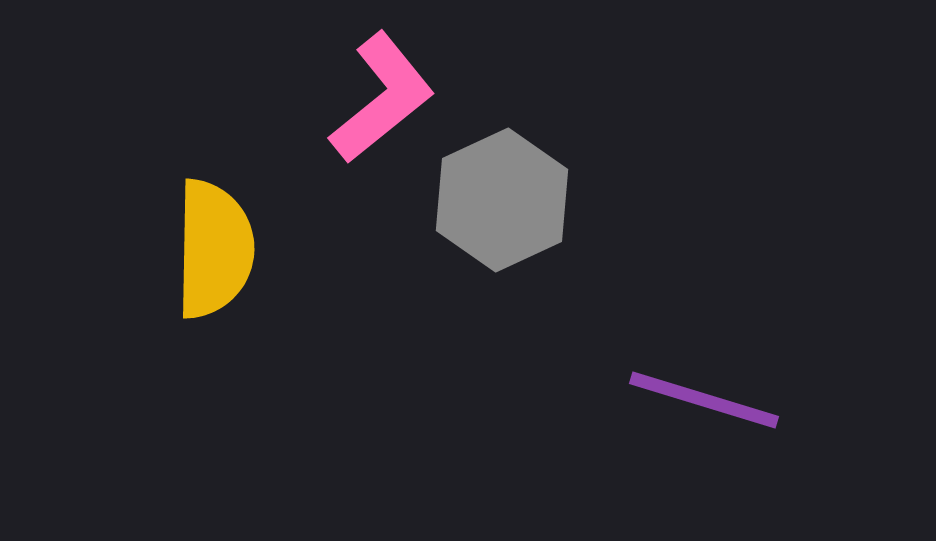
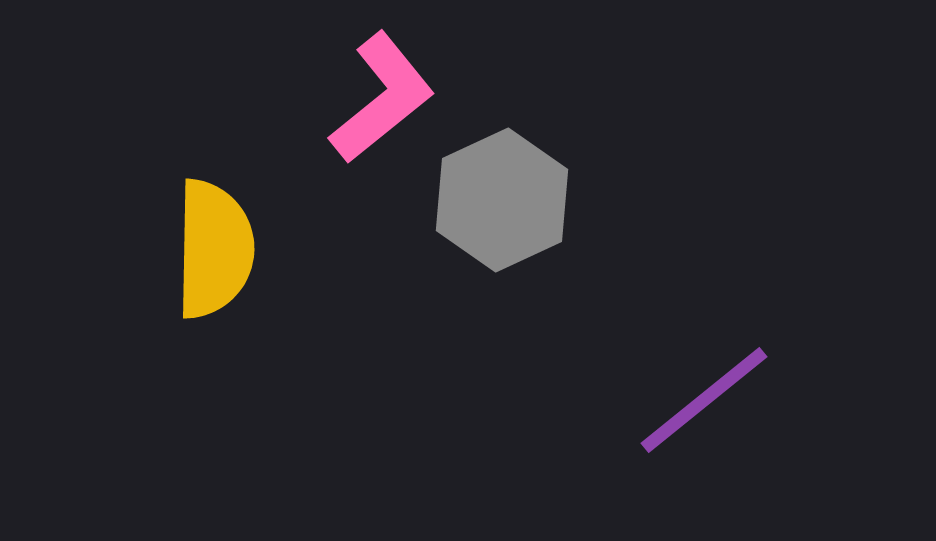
purple line: rotated 56 degrees counterclockwise
